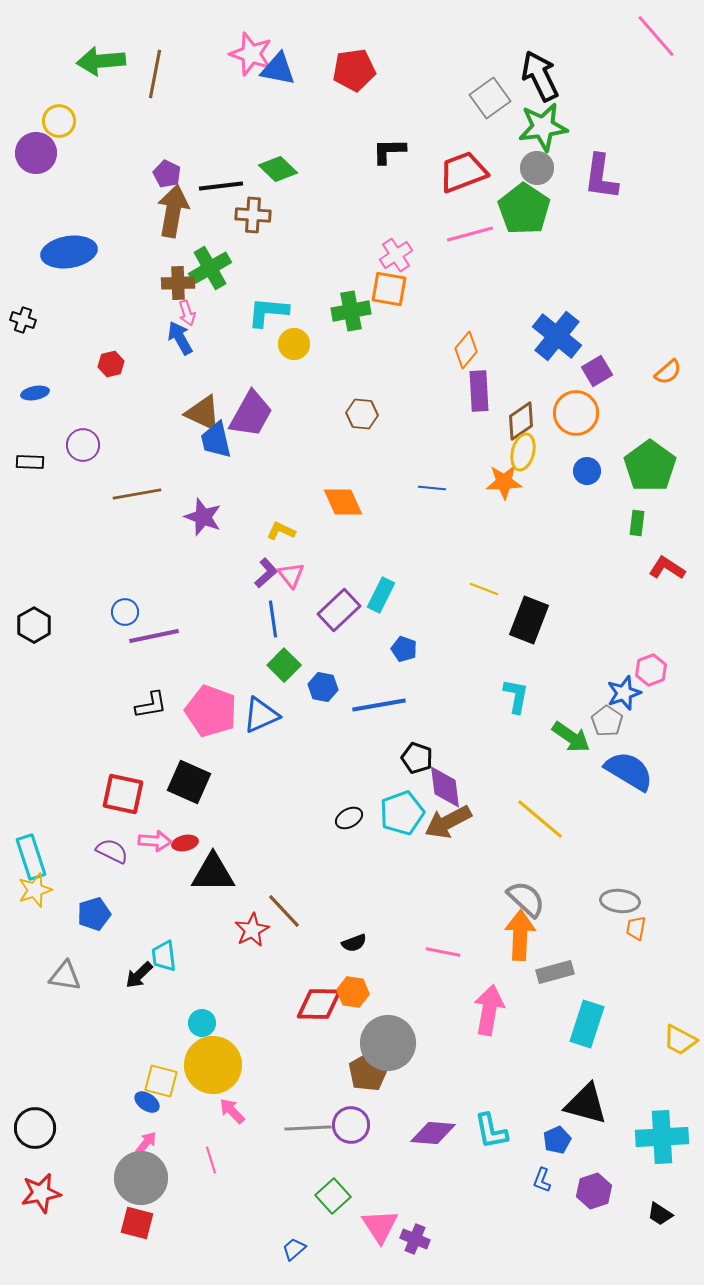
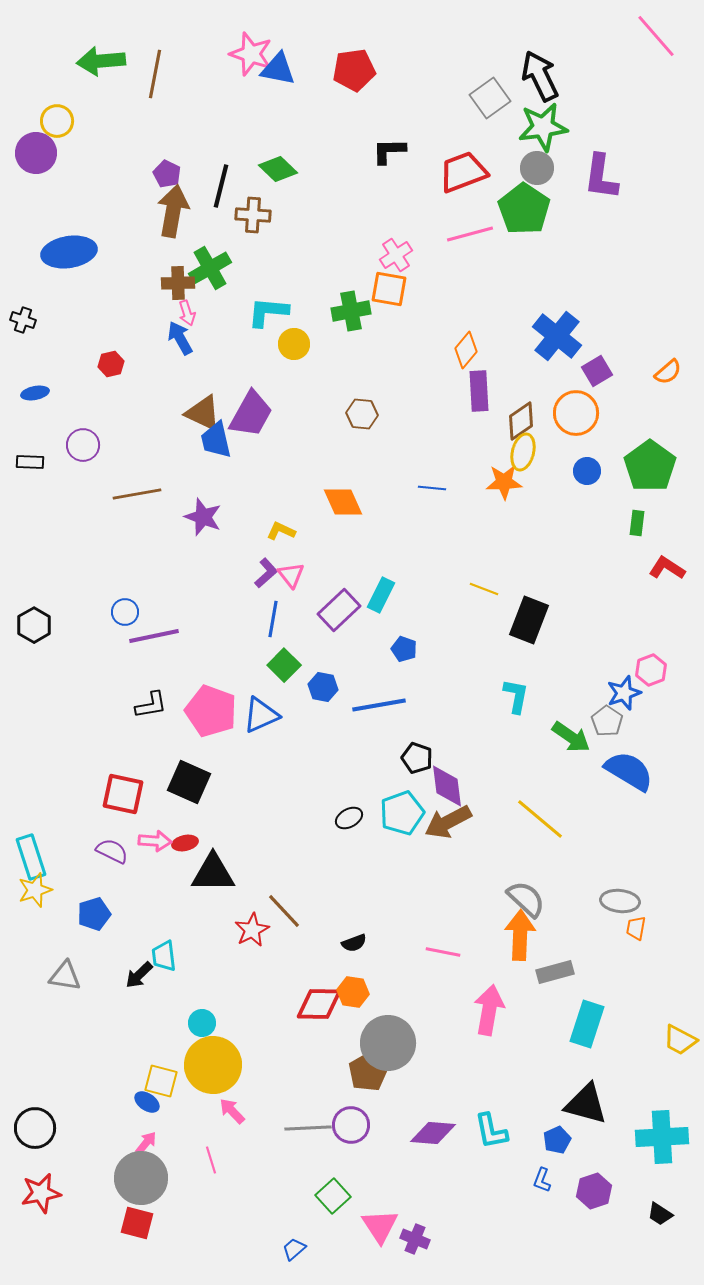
yellow circle at (59, 121): moved 2 px left
black line at (221, 186): rotated 69 degrees counterclockwise
blue line at (273, 619): rotated 18 degrees clockwise
purple diamond at (445, 787): moved 2 px right, 1 px up
